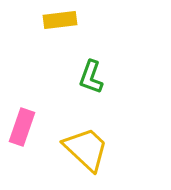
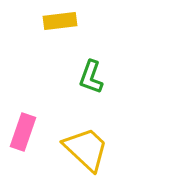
yellow rectangle: moved 1 px down
pink rectangle: moved 1 px right, 5 px down
